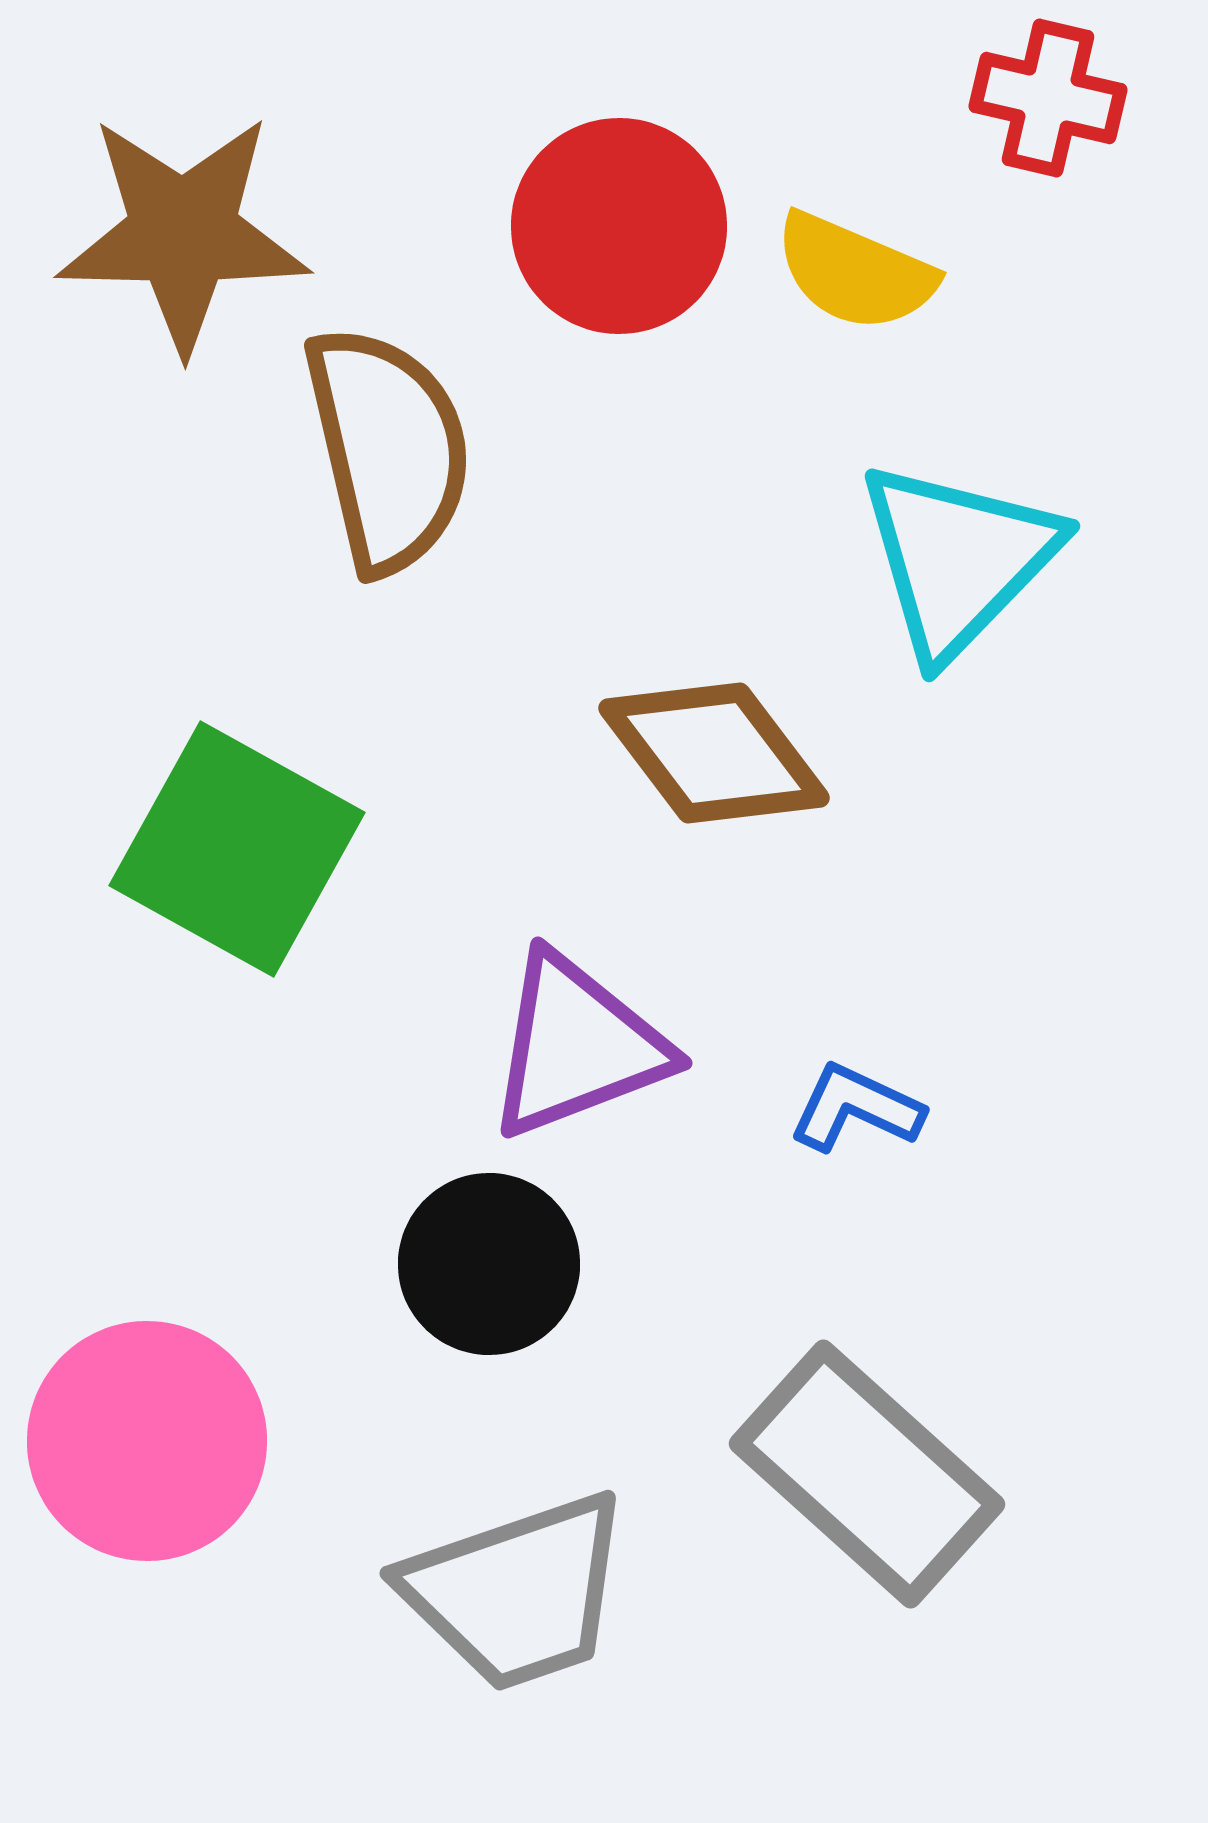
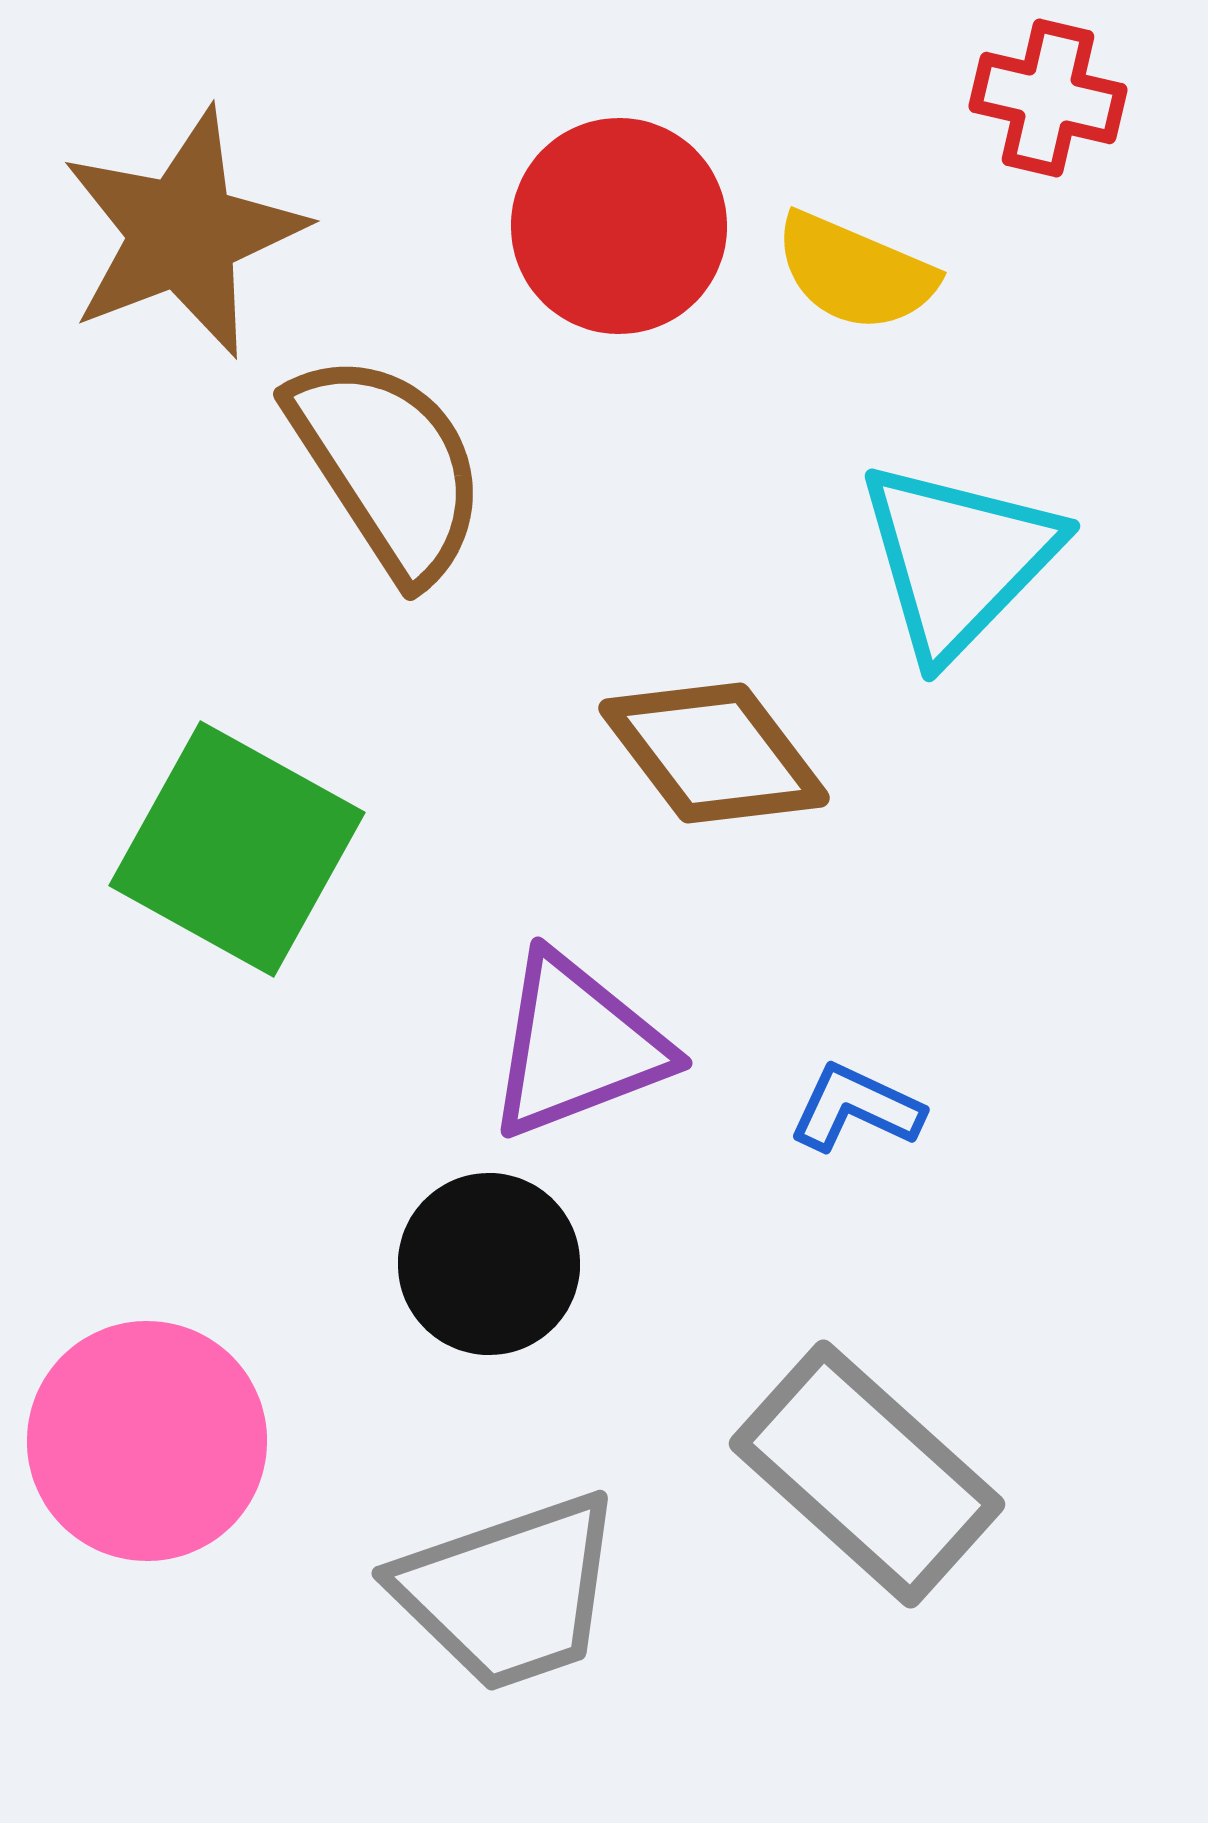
brown star: rotated 22 degrees counterclockwise
brown semicircle: moved 17 px down; rotated 20 degrees counterclockwise
gray trapezoid: moved 8 px left
